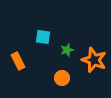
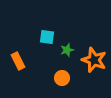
cyan square: moved 4 px right
